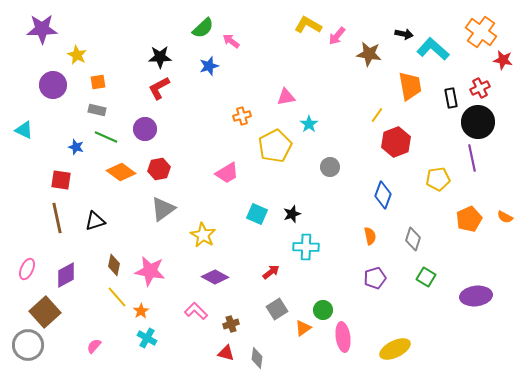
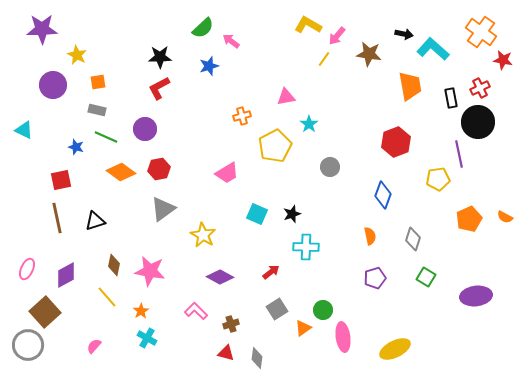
yellow line at (377, 115): moved 53 px left, 56 px up
purple line at (472, 158): moved 13 px left, 4 px up
red square at (61, 180): rotated 20 degrees counterclockwise
purple diamond at (215, 277): moved 5 px right
yellow line at (117, 297): moved 10 px left
